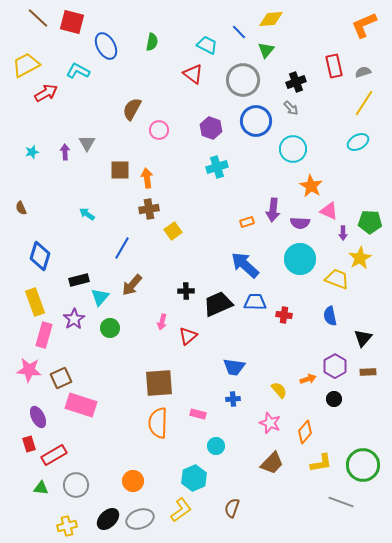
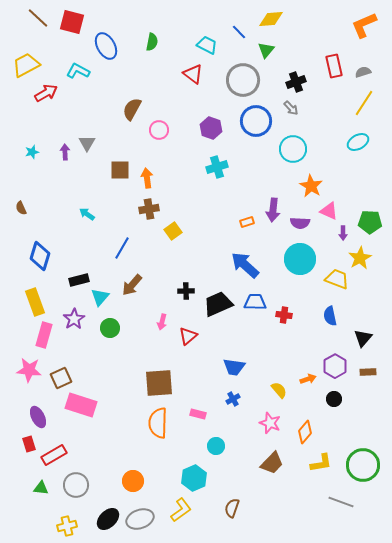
blue cross at (233, 399): rotated 24 degrees counterclockwise
